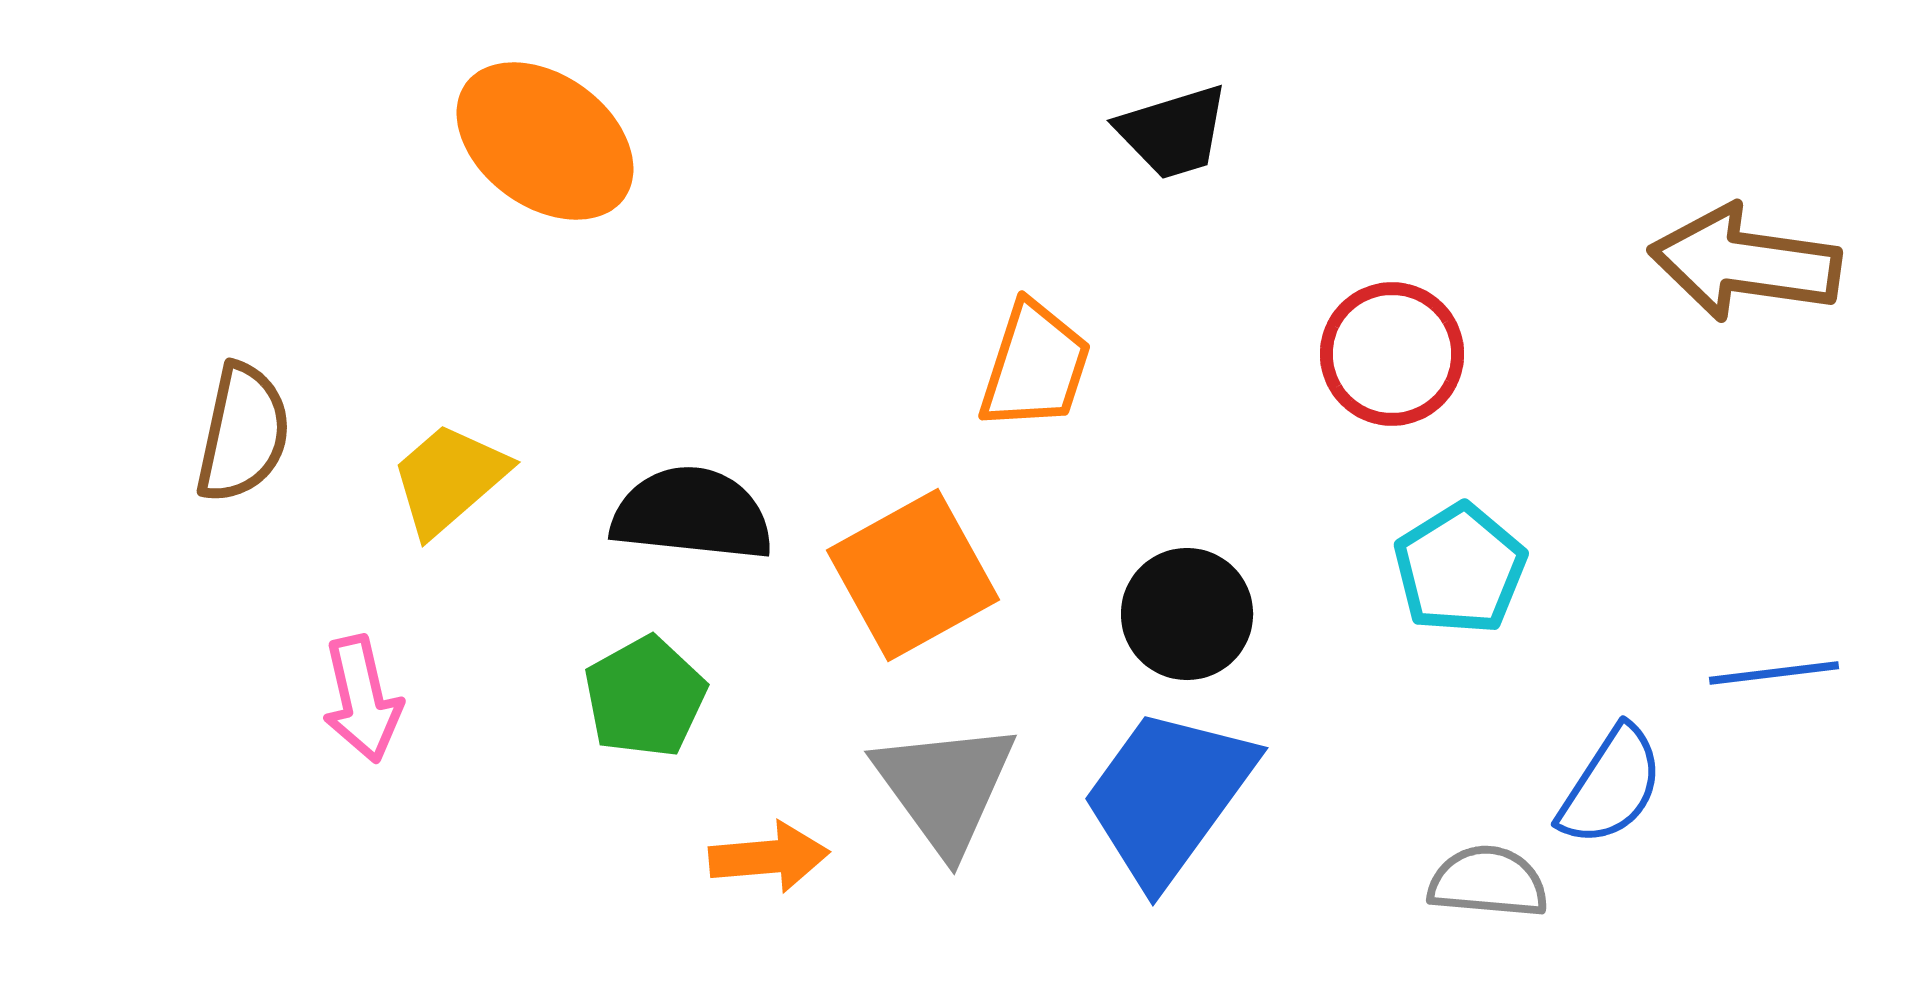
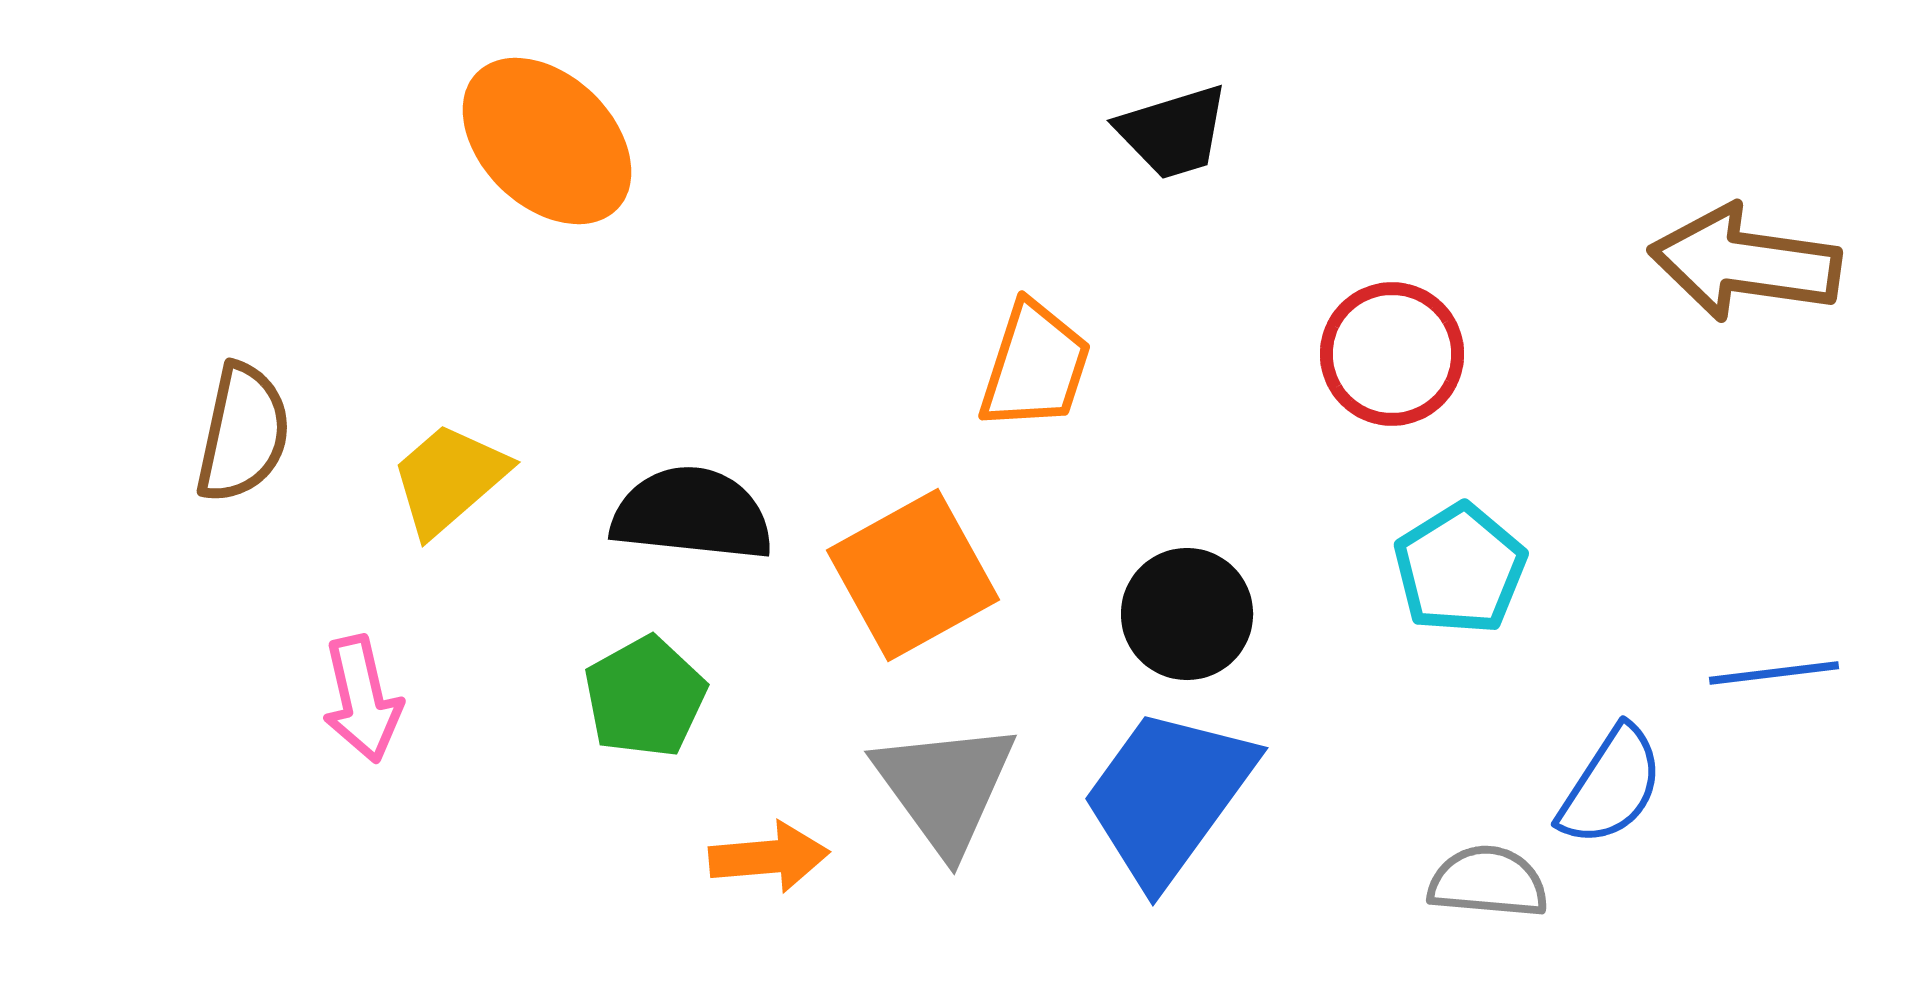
orange ellipse: moved 2 px right; rotated 8 degrees clockwise
